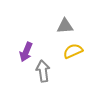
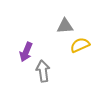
yellow semicircle: moved 7 px right, 6 px up
